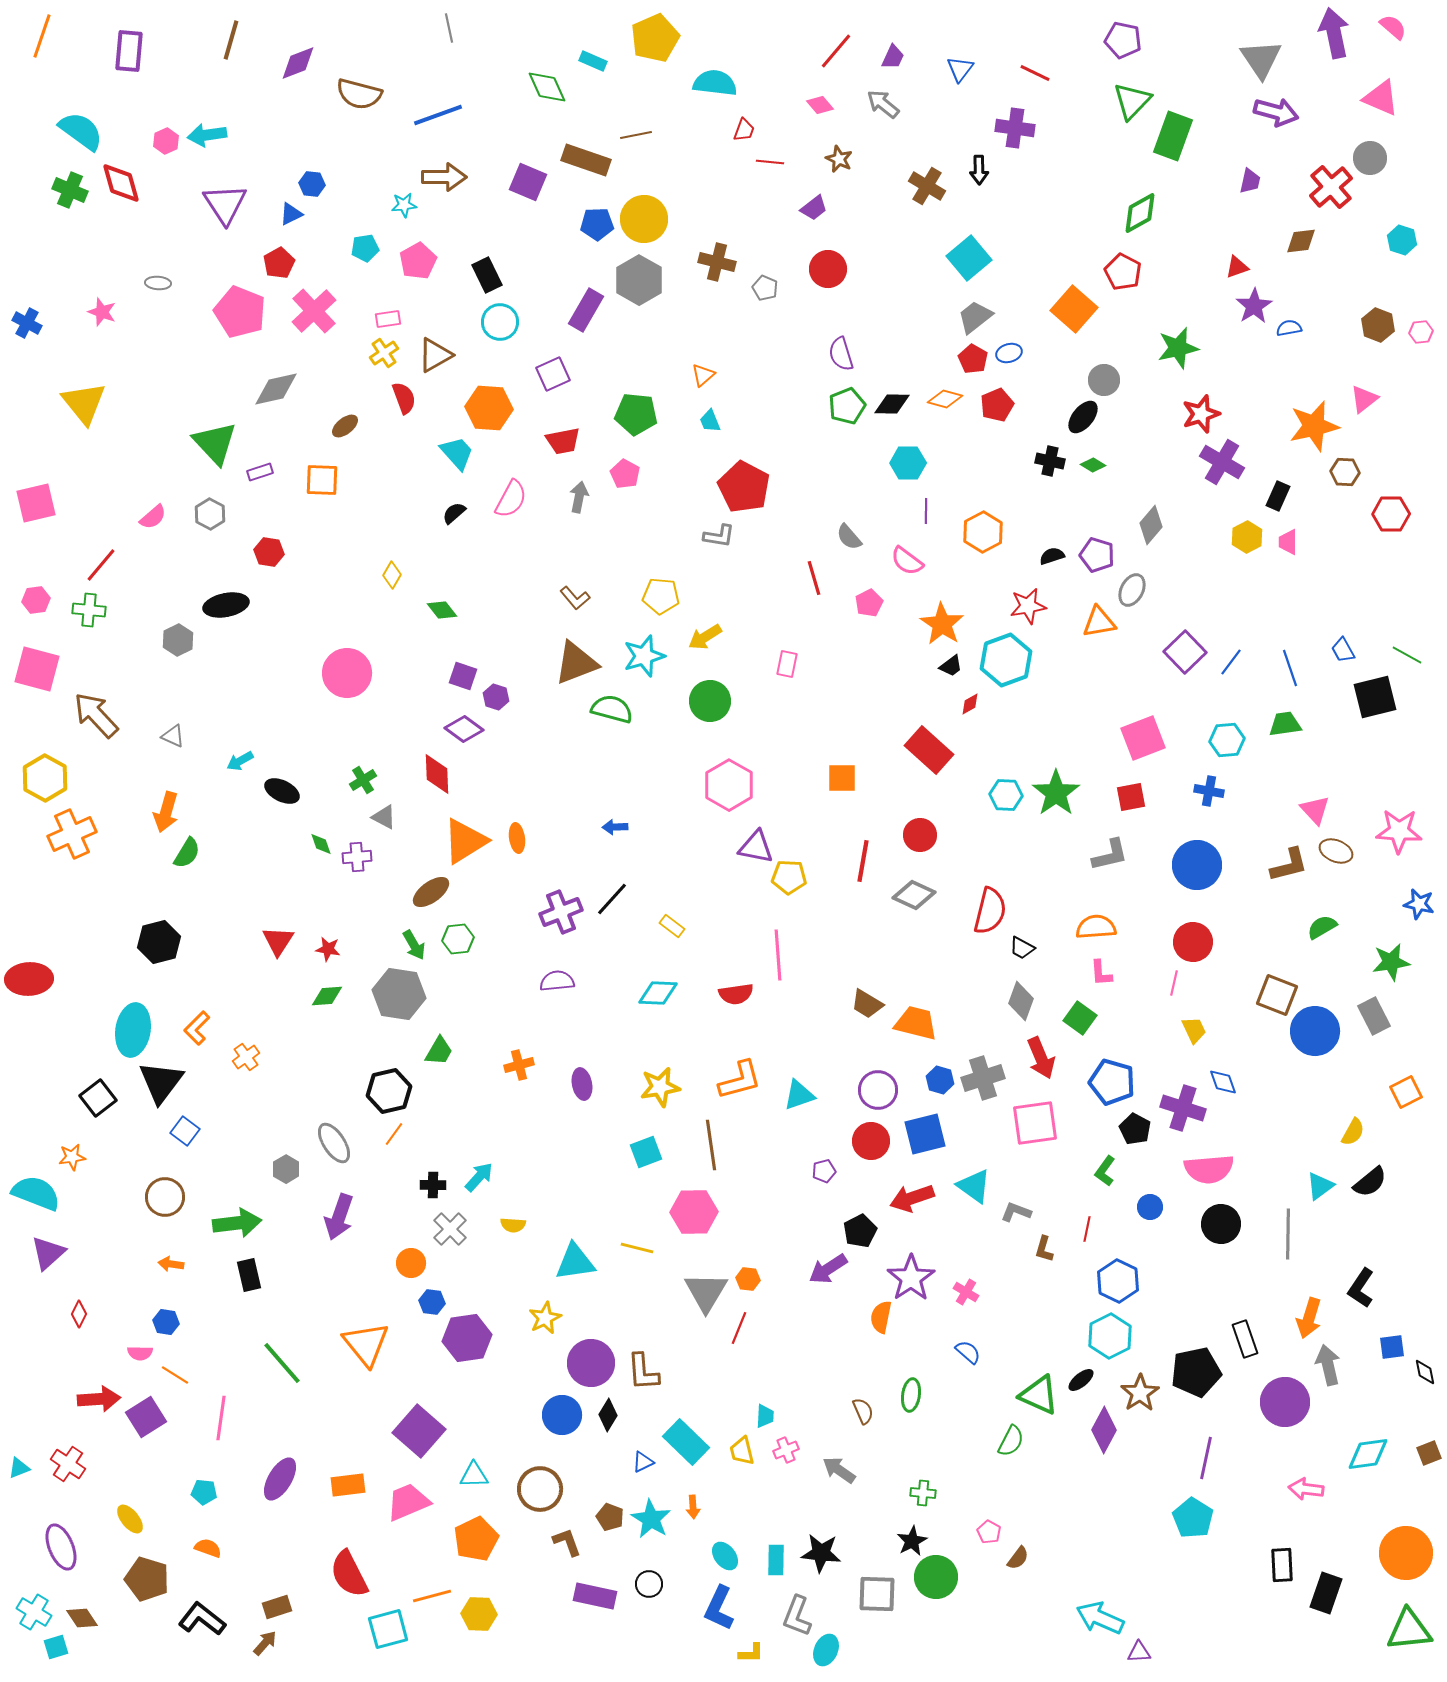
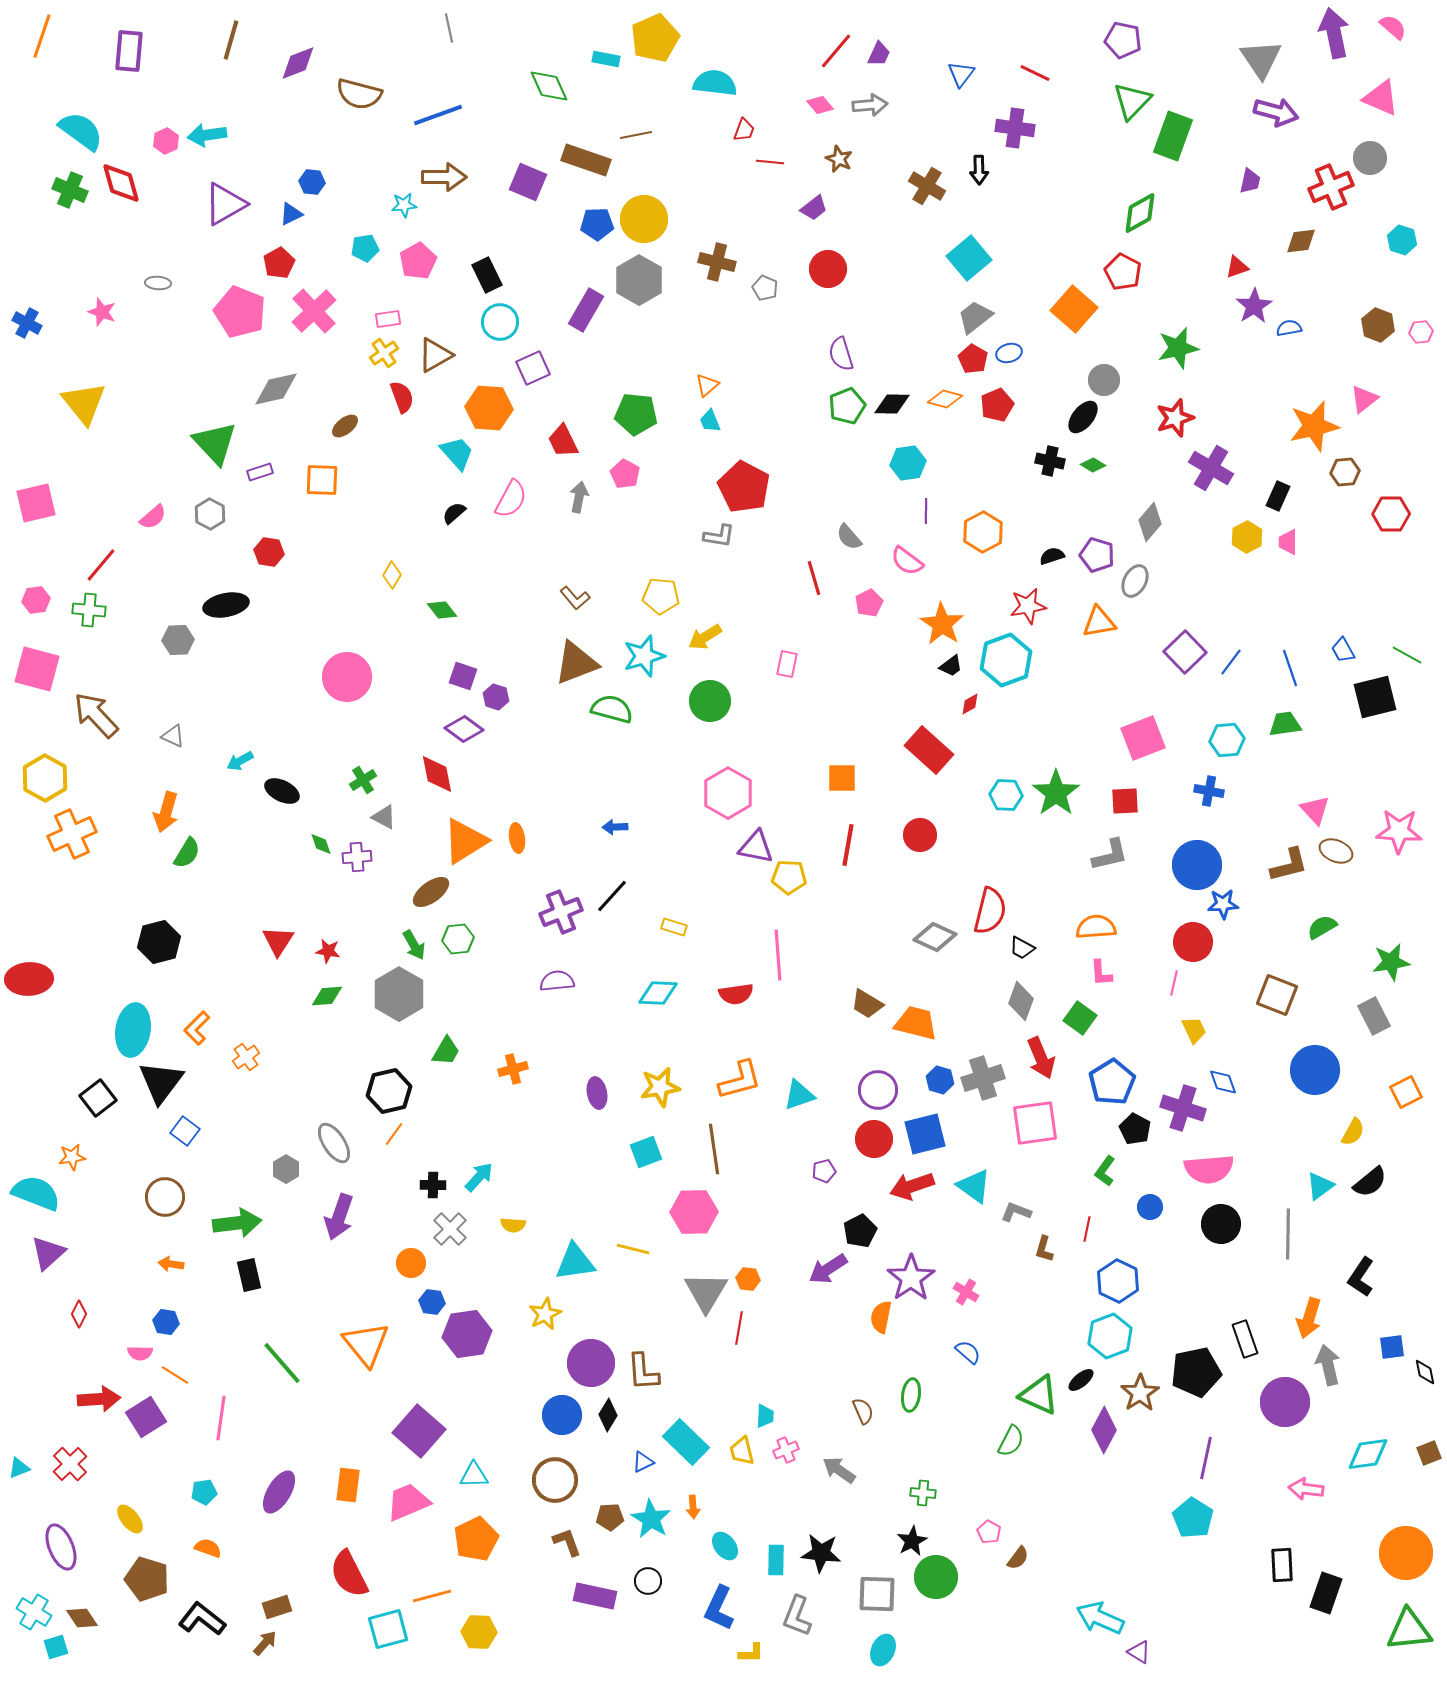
purple trapezoid at (893, 57): moved 14 px left, 3 px up
cyan rectangle at (593, 61): moved 13 px right, 2 px up; rotated 12 degrees counterclockwise
blue triangle at (960, 69): moved 1 px right, 5 px down
green diamond at (547, 87): moved 2 px right, 1 px up
gray arrow at (883, 104): moved 13 px left, 1 px down; rotated 136 degrees clockwise
blue hexagon at (312, 184): moved 2 px up
red cross at (1331, 187): rotated 18 degrees clockwise
purple triangle at (225, 204): rotated 33 degrees clockwise
purple square at (553, 374): moved 20 px left, 6 px up
orange triangle at (703, 375): moved 4 px right, 10 px down
red semicircle at (404, 398): moved 2 px left, 1 px up
red star at (1201, 414): moved 26 px left, 4 px down
red trapezoid at (563, 441): rotated 75 degrees clockwise
purple cross at (1222, 462): moved 11 px left, 6 px down
cyan hexagon at (908, 463): rotated 8 degrees counterclockwise
brown hexagon at (1345, 472): rotated 8 degrees counterclockwise
gray diamond at (1151, 525): moved 1 px left, 3 px up
gray ellipse at (1132, 590): moved 3 px right, 9 px up
gray hexagon at (178, 640): rotated 24 degrees clockwise
pink circle at (347, 673): moved 4 px down
red diamond at (437, 774): rotated 9 degrees counterclockwise
pink hexagon at (729, 785): moved 1 px left, 8 px down
red square at (1131, 797): moved 6 px left, 4 px down; rotated 8 degrees clockwise
red line at (863, 861): moved 15 px left, 16 px up
gray diamond at (914, 895): moved 21 px right, 42 px down
black line at (612, 899): moved 3 px up
blue star at (1419, 904): moved 196 px left; rotated 16 degrees counterclockwise
yellow rectangle at (672, 926): moved 2 px right, 1 px down; rotated 20 degrees counterclockwise
red star at (328, 949): moved 2 px down
gray hexagon at (399, 994): rotated 21 degrees clockwise
blue circle at (1315, 1031): moved 39 px down
green trapezoid at (439, 1051): moved 7 px right
orange cross at (519, 1065): moved 6 px left, 4 px down
blue pentagon at (1112, 1082): rotated 24 degrees clockwise
purple ellipse at (582, 1084): moved 15 px right, 9 px down
red circle at (871, 1141): moved 3 px right, 2 px up
brown line at (711, 1145): moved 3 px right, 4 px down
red arrow at (912, 1198): moved 12 px up
yellow line at (637, 1248): moved 4 px left, 1 px down
black L-shape at (1361, 1288): moved 11 px up
yellow star at (545, 1318): moved 4 px up
red line at (739, 1328): rotated 12 degrees counterclockwise
cyan hexagon at (1110, 1336): rotated 6 degrees clockwise
purple hexagon at (467, 1338): moved 4 px up
red cross at (68, 1464): moved 2 px right; rotated 12 degrees clockwise
purple ellipse at (280, 1479): moved 1 px left, 13 px down
orange rectangle at (348, 1485): rotated 76 degrees counterclockwise
brown circle at (540, 1489): moved 15 px right, 9 px up
cyan pentagon at (204, 1492): rotated 15 degrees counterclockwise
brown pentagon at (610, 1517): rotated 24 degrees counterclockwise
cyan ellipse at (725, 1556): moved 10 px up
black circle at (649, 1584): moved 1 px left, 3 px up
yellow hexagon at (479, 1614): moved 18 px down
cyan ellipse at (826, 1650): moved 57 px right
purple triangle at (1139, 1652): rotated 35 degrees clockwise
